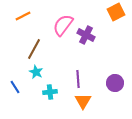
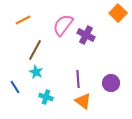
orange square: moved 2 px right, 1 px down; rotated 18 degrees counterclockwise
orange line: moved 4 px down
brown line: moved 1 px right, 1 px down
purple circle: moved 4 px left
cyan cross: moved 4 px left, 5 px down; rotated 24 degrees clockwise
orange triangle: rotated 24 degrees counterclockwise
